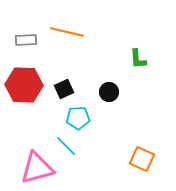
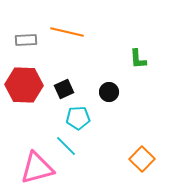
orange square: rotated 20 degrees clockwise
